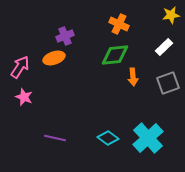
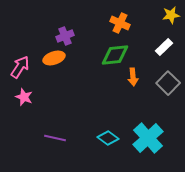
orange cross: moved 1 px right, 1 px up
gray square: rotated 25 degrees counterclockwise
